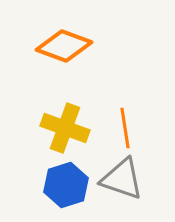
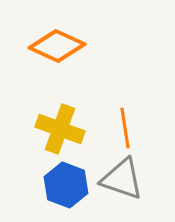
orange diamond: moved 7 px left; rotated 4 degrees clockwise
yellow cross: moved 5 px left, 1 px down
blue hexagon: rotated 21 degrees counterclockwise
